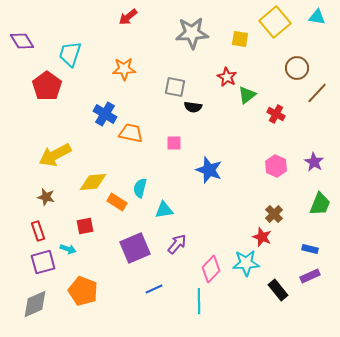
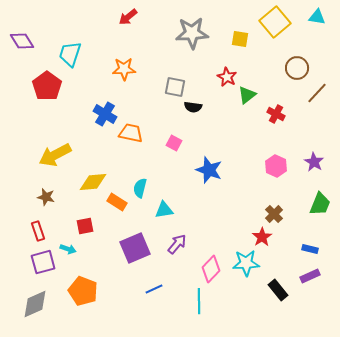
pink square at (174, 143): rotated 28 degrees clockwise
red star at (262, 237): rotated 18 degrees clockwise
